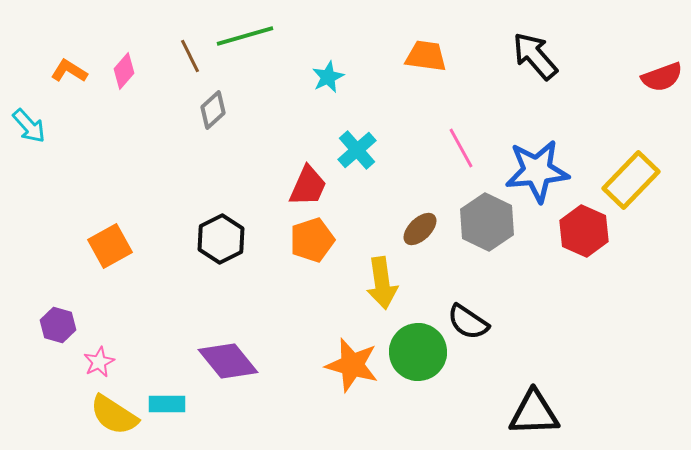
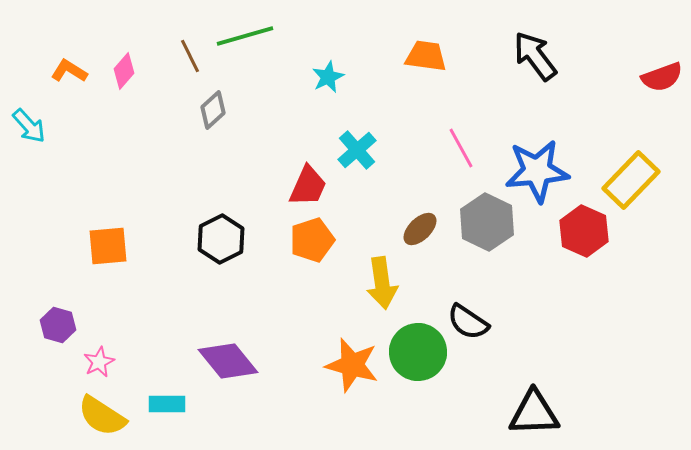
black arrow: rotated 4 degrees clockwise
orange square: moved 2 px left; rotated 24 degrees clockwise
yellow semicircle: moved 12 px left, 1 px down
